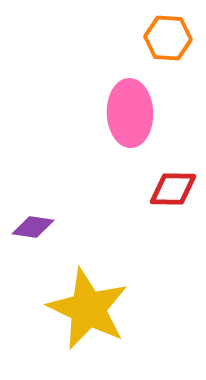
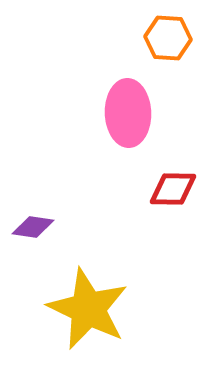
pink ellipse: moved 2 px left
